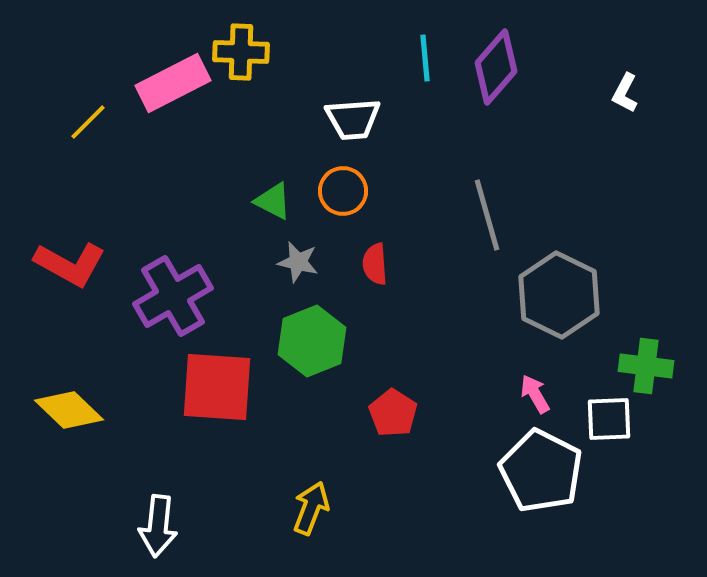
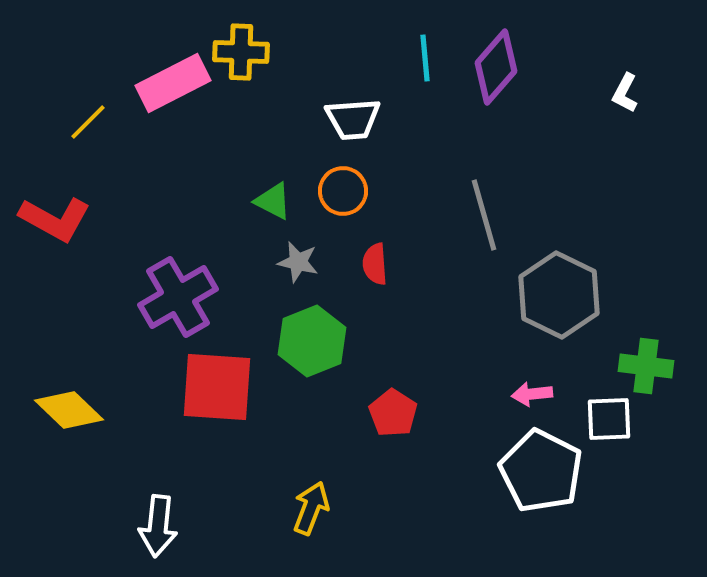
gray line: moved 3 px left
red L-shape: moved 15 px left, 45 px up
purple cross: moved 5 px right, 1 px down
pink arrow: moved 3 px left; rotated 66 degrees counterclockwise
